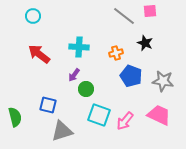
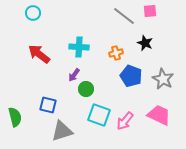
cyan circle: moved 3 px up
gray star: moved 2 px up; rotated 20 degrees clockwise
